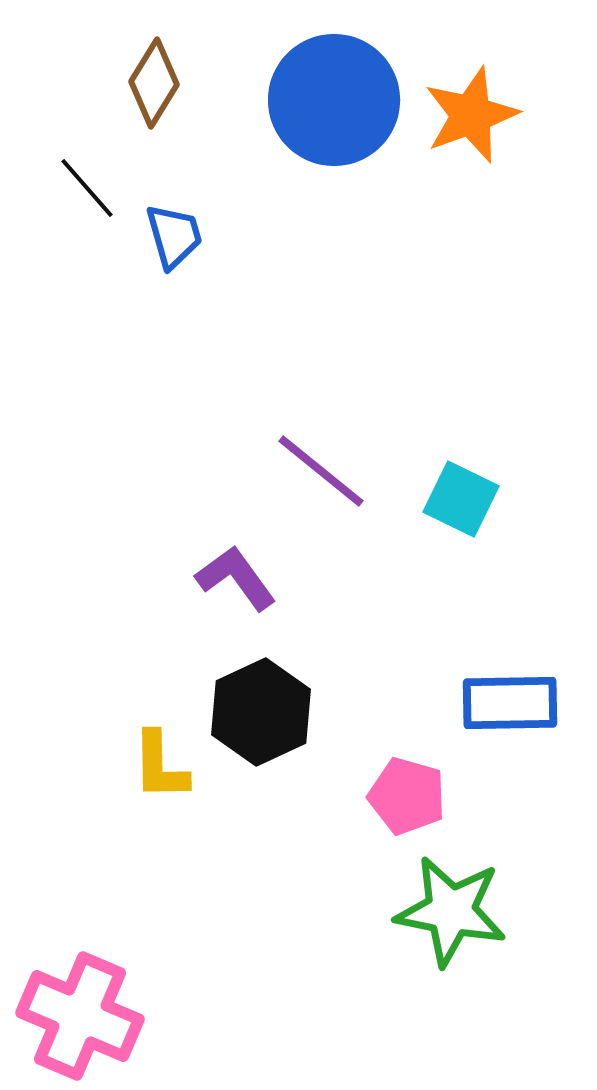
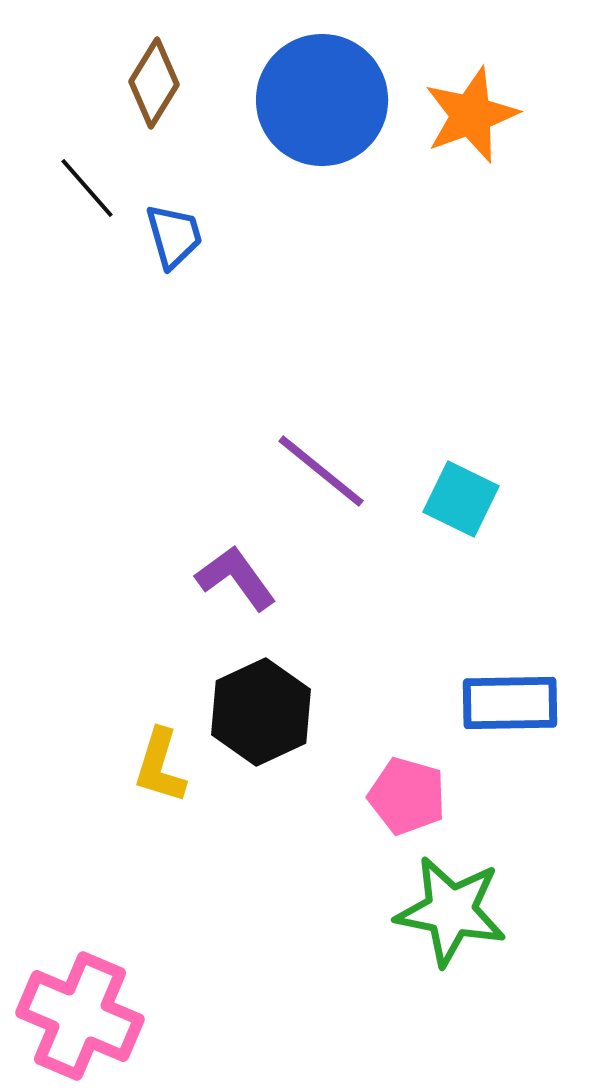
blue circle: moved 12 px left
yellow L-shape: rotated 18 degrees clockwise
